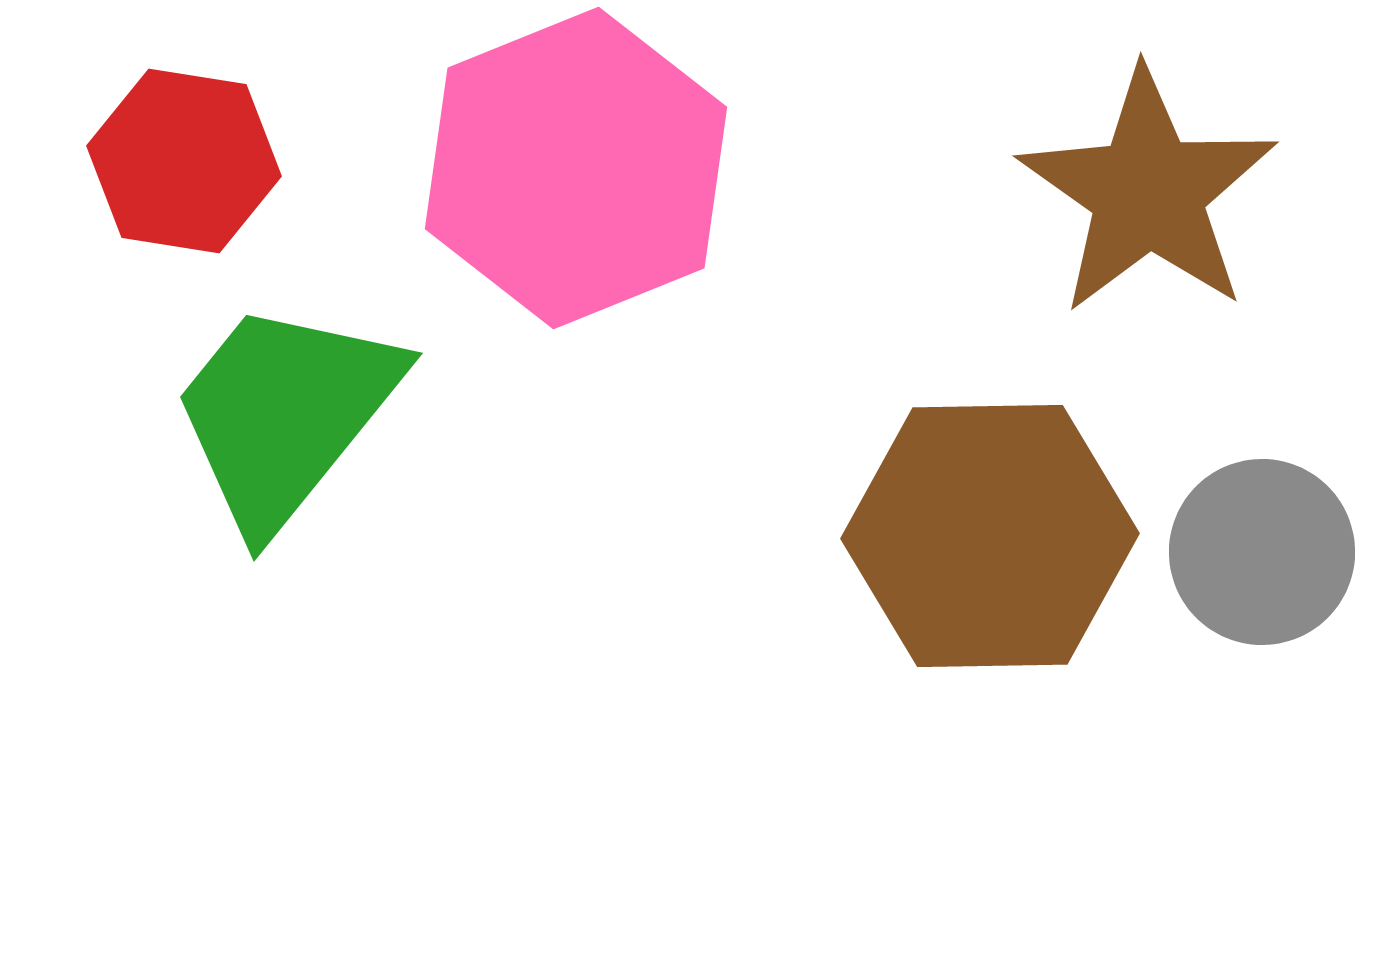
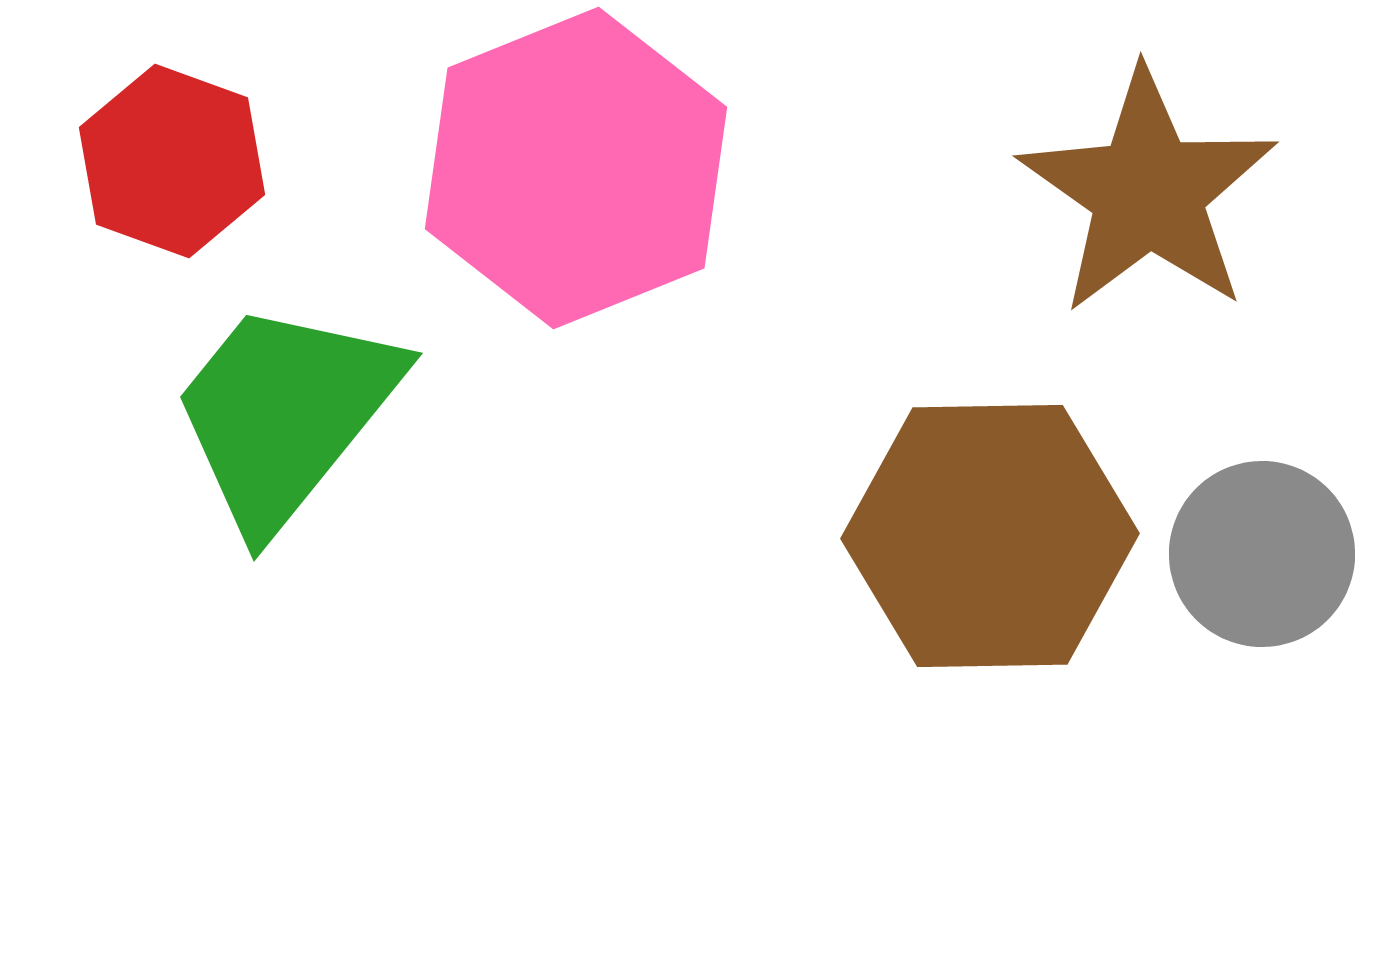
red hexagon: moved 12 px left; rotated 11 degrees clockwise
gray circle: moved 2 px down
